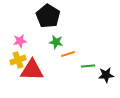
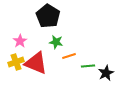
pink star: rotated 24 degrees counterclockwise
orange line: moved 1 px right, 2 px down
yellow cross: moved 2 px left, 2 px down
red triangle: moved 4 px right, 7 px up; rotated 20 degrees clockwise
black star: moved 2 px up; rotated 21 degrees counterclockwise
